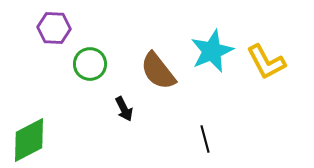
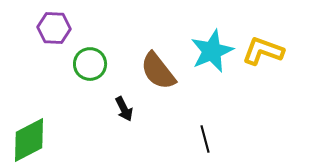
yellow L-shape: moved 3 px left, 11 px up; rotated 138 degrees clockwise
